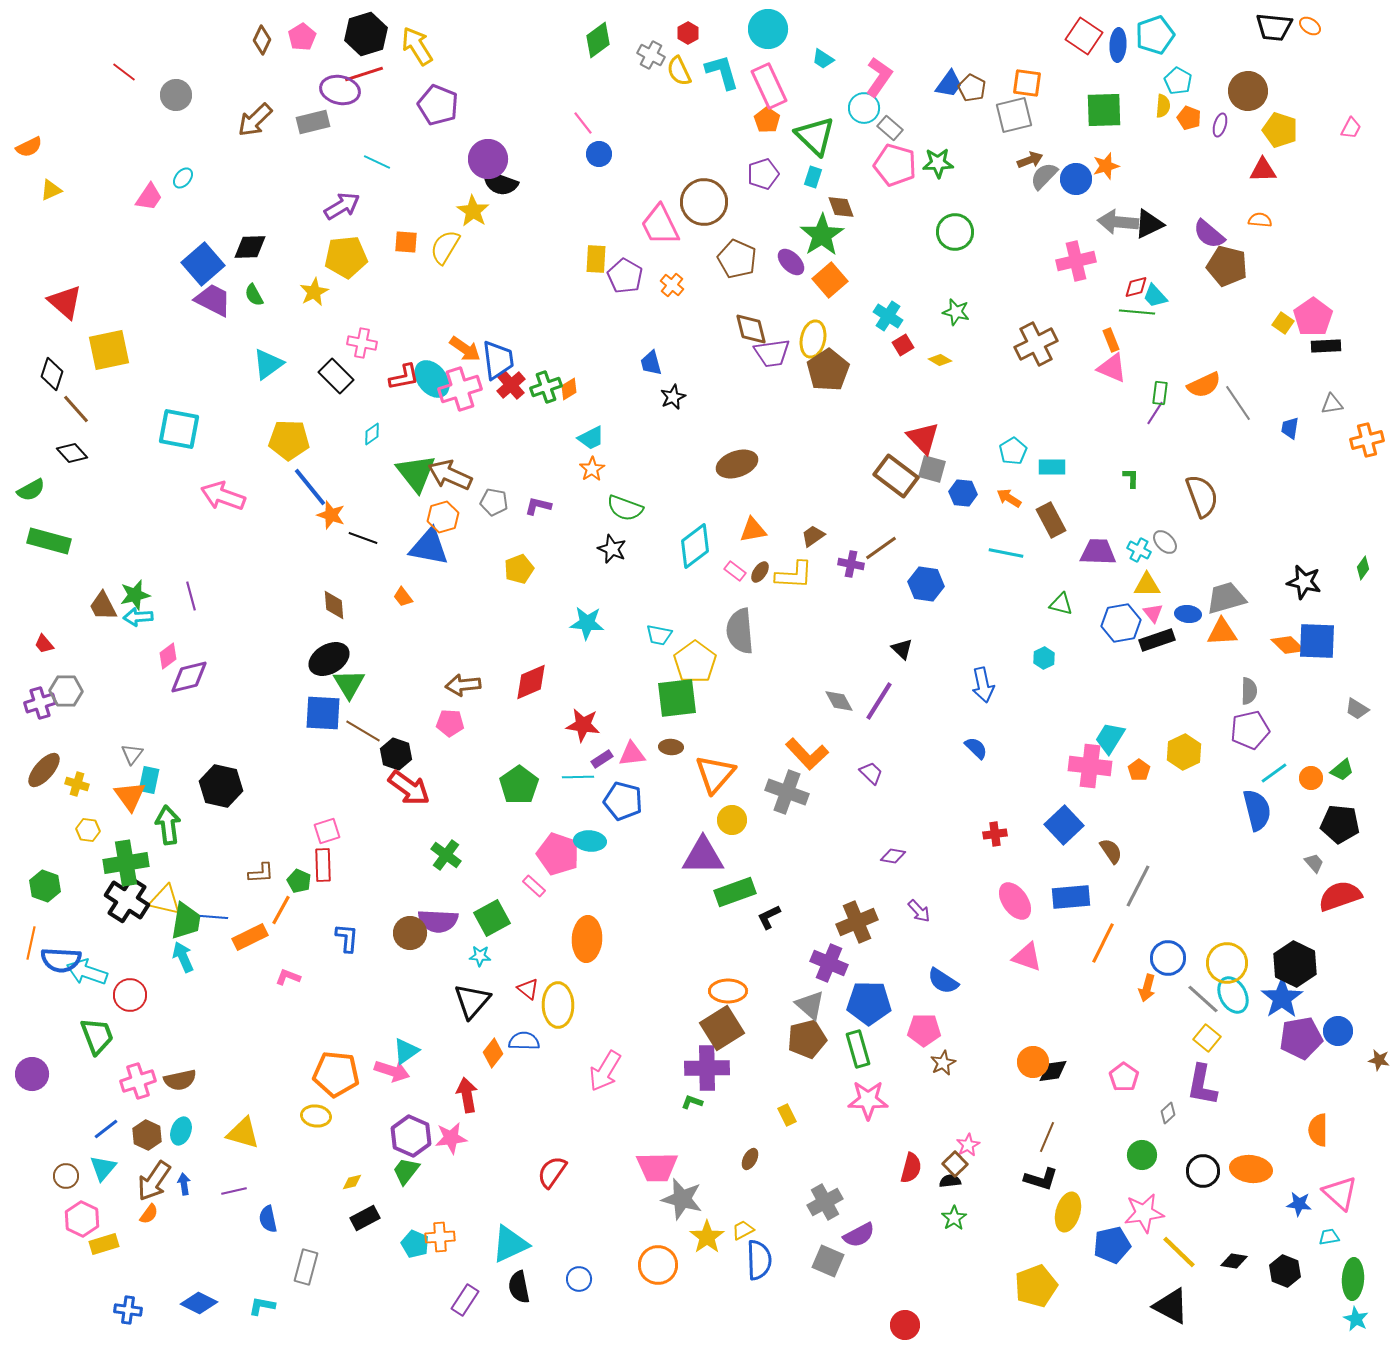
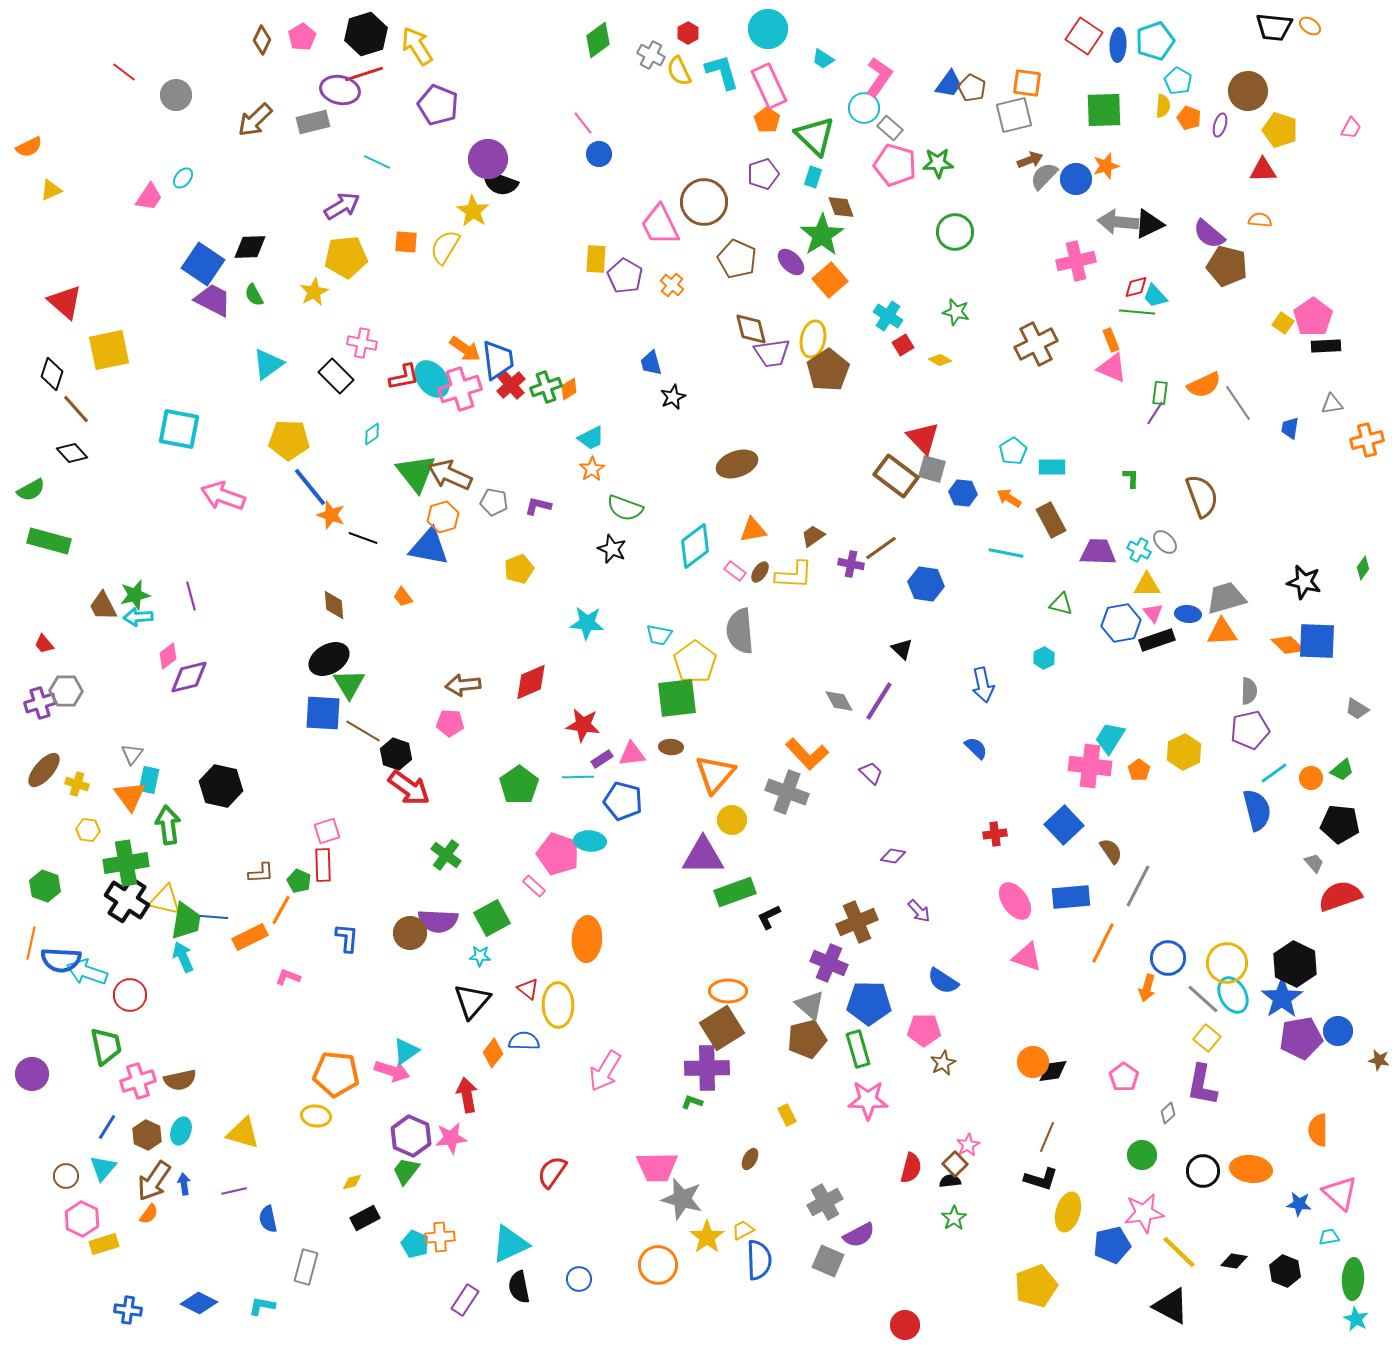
cyan pentagon at (1155, 35): moved 6 px down
blue square at (203, 264): rotated 15 degrees counterclockwise
green trapezoid at (97, 1036): moved 9 px right, 10 px down; rotated 9 degrees clockwise
blue line at (106, 1129): moved 1 px right, 2 px up; rotated 20 degrees counterclockwise
